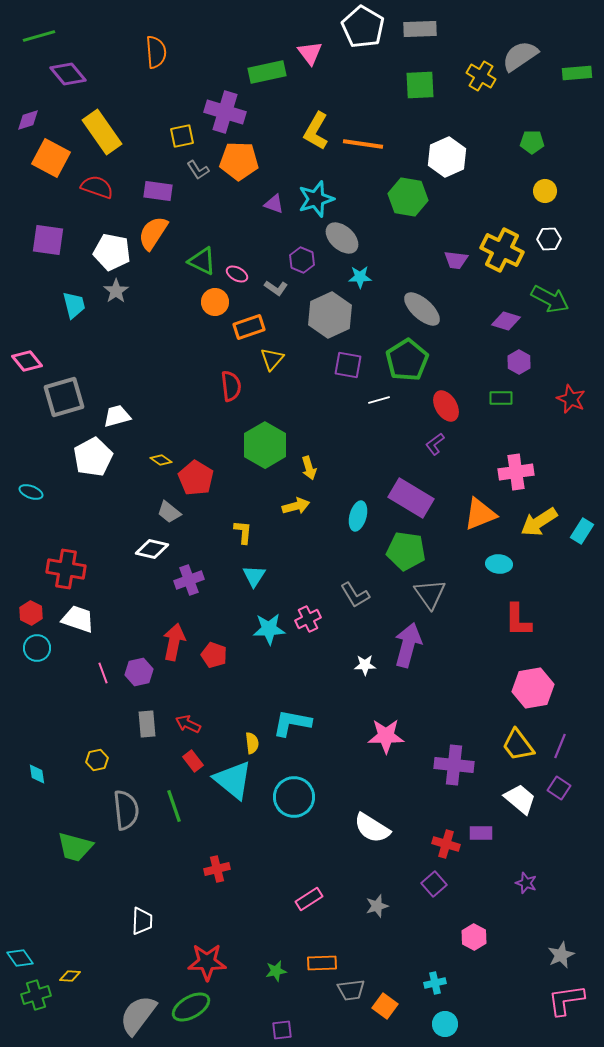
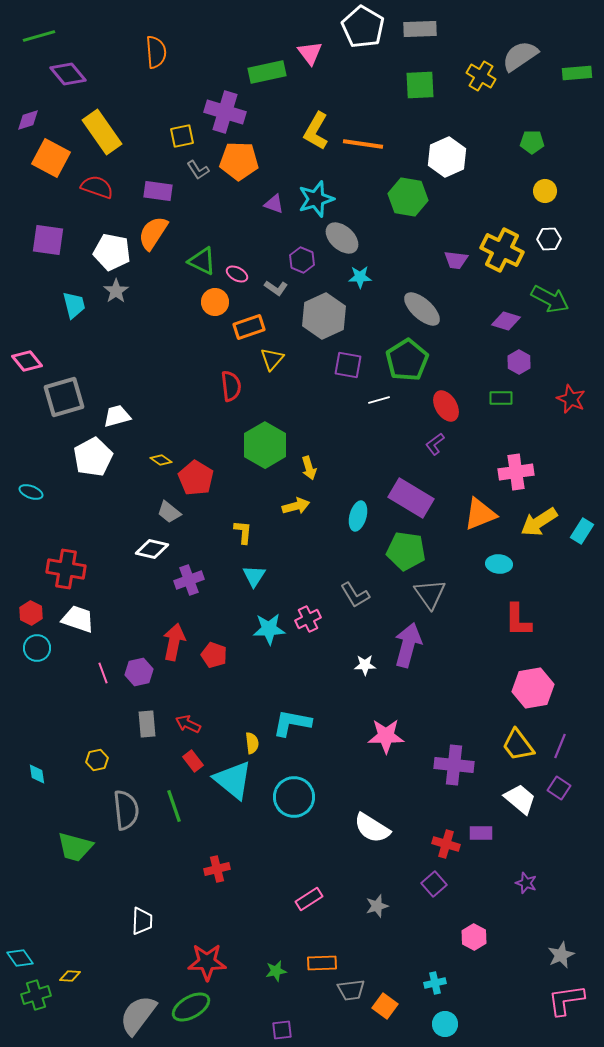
gray hexagon at (330, 315): moved 6 px left, 1 px down
